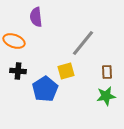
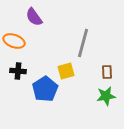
purple semicircle: moved 2 px left; rotated 30 degrees counterclockwise
gray line: rotated 24 degrees counterclockwise
